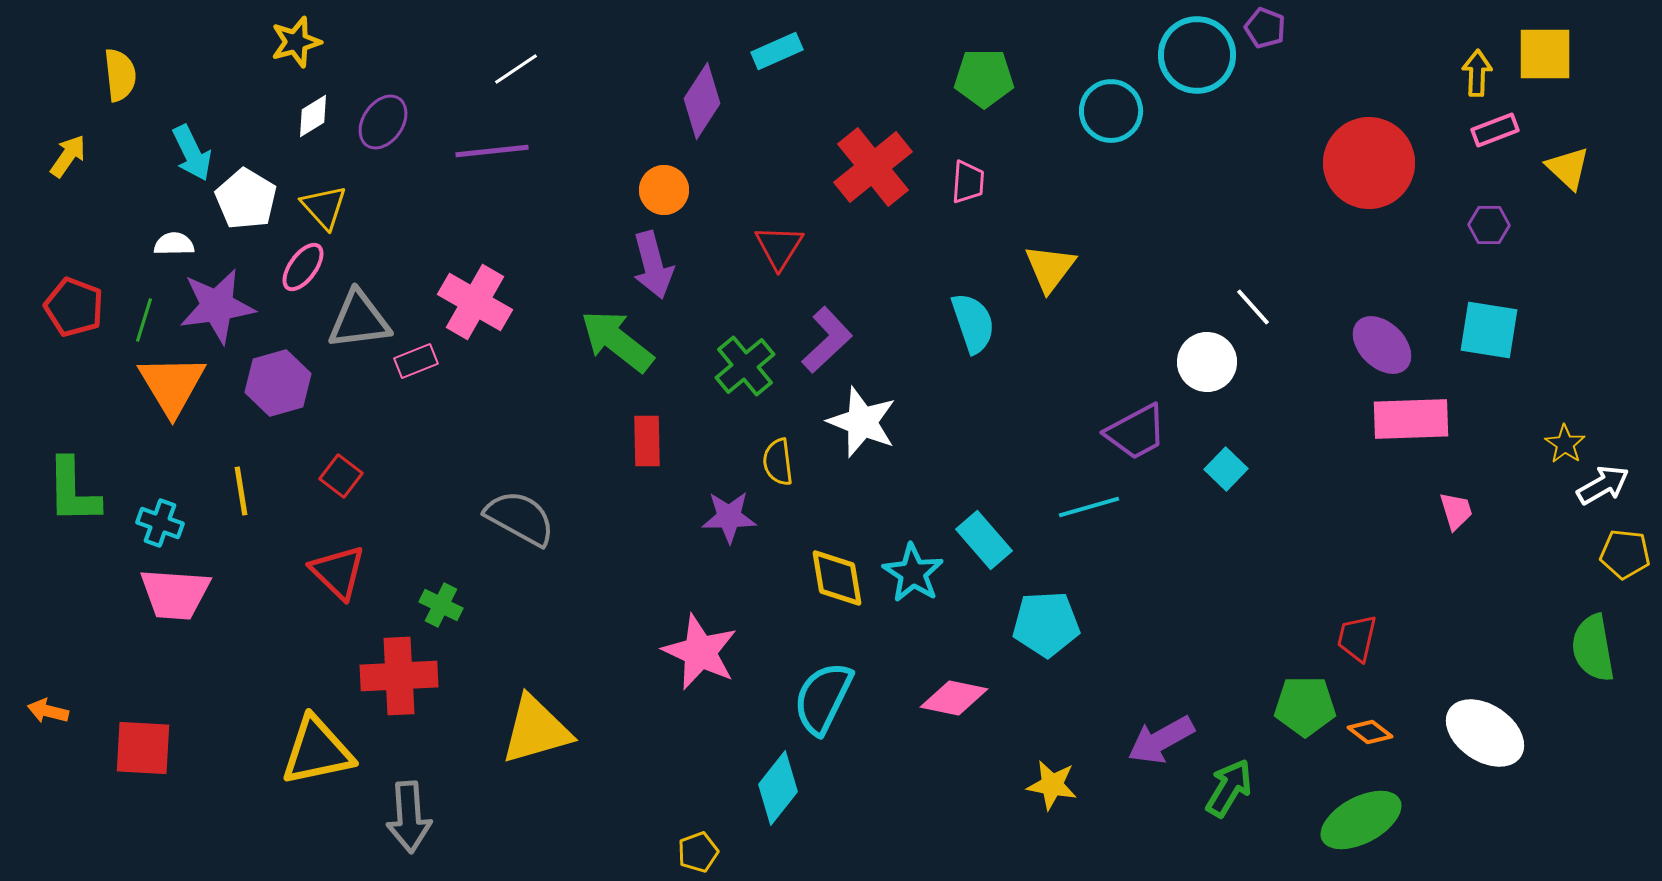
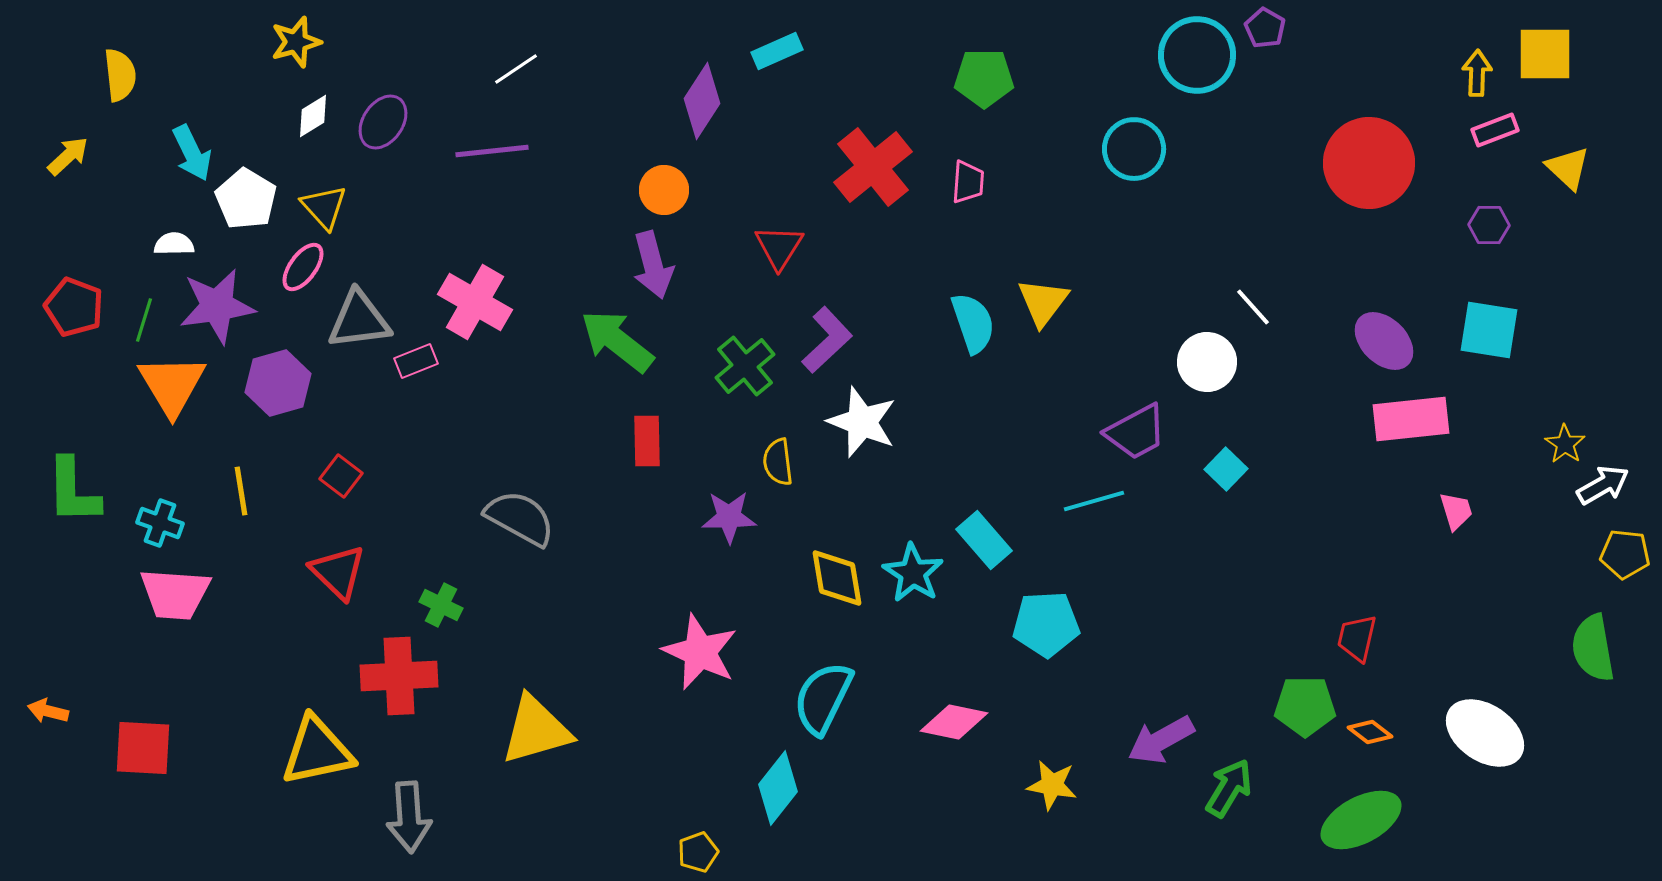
purple pentagon at (1265, 28): rotated 9 degrees clockwise
cyan circle at (1111, 111): moved 23 px right, 38 px down
yellow arrow at (68, 156): rotated 12 degrees clockwise
yellow triangle at (1050, 268): moved 7 px left, 34 px down
purple ellipse at (1382, 345): moved 2 px right, 4 px up
pink rectangle at (1411, 419): rotated 4 degrees counterclockwise
cyan line at (1089, 507): moved 5 px right, 6 px up
pink diamond at (954, 698): moved 24 px down
